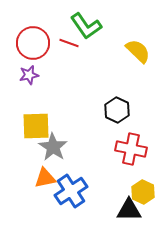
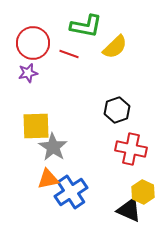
green L-shape: rotated 44 degrees counterclockwise
red line: moved 11 px down
yellow semicircle: moved 23 px left, 4 px up; rotated 92 degrees clockwise
purple star: moved 1 px left, 2 px up
black hexagon: rotated 15 degrees clockwise
orange triangle: moved 3 px right, 1 px down
blue cross: moved 1 px down
black triangle: rotated 24 degrees clockwise
